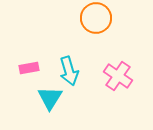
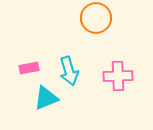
pink cross: rotated 36 degrees counterclockwise
cyan triangle: moved 4 px left; rotated 36 degrees clockwise
